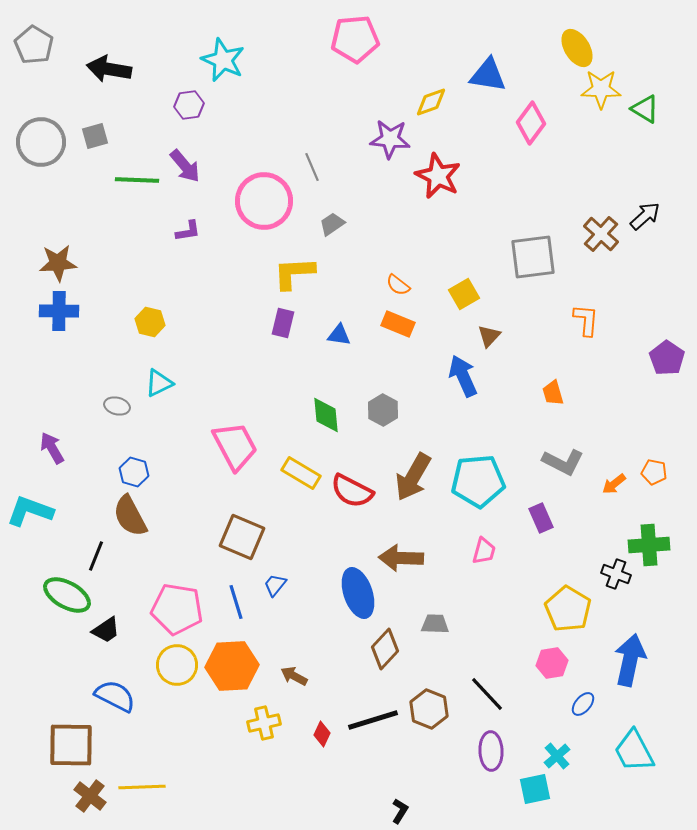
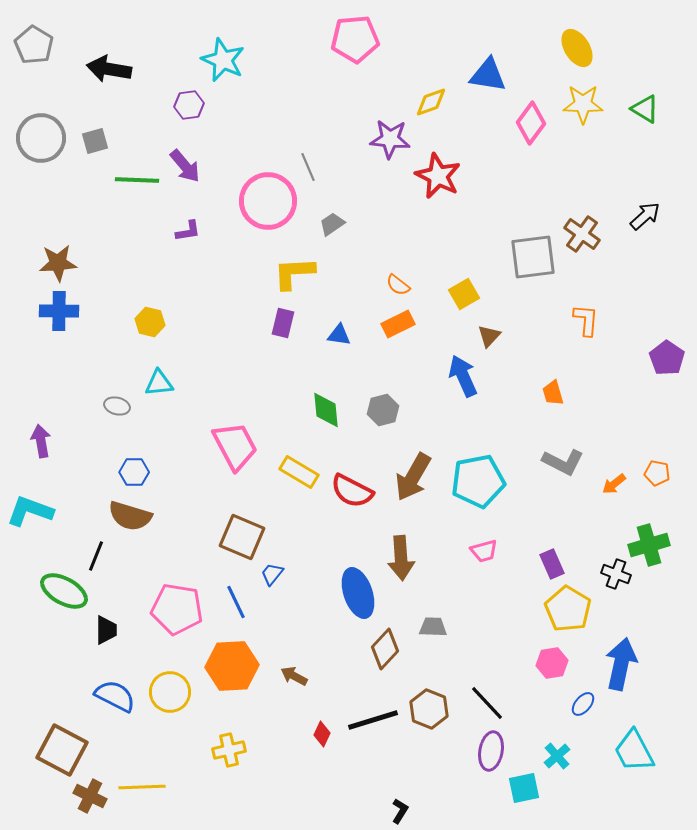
yellow star at (601, 89): moved 18 px left, 15 px down
gray square at (95, 136): moved 5 px down
gray circle at (41, 142): moved 4 px up
gray line at (312, 167): moved 4 px left
pink circle at (264, 201): moved 4 px right
brown cross at (601, 234): moved 19 px left; rotated 6 degrees counterclockwise
orange rectangle at (398, 324): rotated 48 degrees counterclockwise
cyan triangle at (159, 383): rotated 20 degrees clockwise
gray hexagon at (383, 410): rotated 16 degrees clockwise
green diamond at (326, 415): moved 5 px up
purple arrow at (52, 448): moved 11 px left, 7 px up; rotated 20 degrees clockwise
blue hexagon at (134, 472): rotated 16 degrees counterclockwise
orange pentagon at (654, 472): moved 3 px right, 1 px down
yellow rectangle at (301, 473): moved 2 px left, 1 px up
cyan pentagon at (478, 481): rotated 6 degrees counterclockwise
brown semicircle at (130, 516): rotated 45 degrees counterclockwise
purple rectangle at (541, 518): moved 11 px right, 46 px down
green cross at (649, 545): rotated 12 degrees counterclockwise
pink trapezoid at (484, 551): rotated 60 degrees clockwise
brown arrow at (401, 558): rotated 96 degrees counterclockwise
blue trapezoid at (275, 585): moved 3 px left, 11 px up
green ellipse at (67, 595): moved 3 px left, 4 px up
blue line at (236, 602): rotated 8 degrees counterclockwise
gray trapezoid at (435, 624): moved 2 px left, 3 px down
black trapezoid at (106, 630): rotated 56 degrees counterclockwise
blue arrow at (630, 660): moved 9 px left, 4 px down
yellow circle at (177, 665): moved 7 px left, 27 px down
black line at (487, 694): moved 9 px down
yellow cross at (264, 723): moved 35 px left, 27 px down
brown square at (71, 745): moved 9 px left, 5 px down; rotated 27 degrees clockwise
purple ellipse at (491, 751): rotated 12 degrees clockwise
cyan square at (535, 789): moved 11 px left, 1 px up
brown cross at (90, 796): rotated 12 degrees counterclockwise
